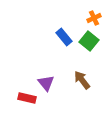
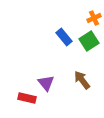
green square: rotated 18 degrees clockwise
